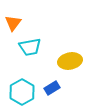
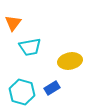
cyan hexagon: rotated 15 degrees counterclockwise
